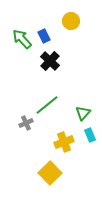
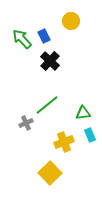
green triangle: rotated 42 degrees clockwise
